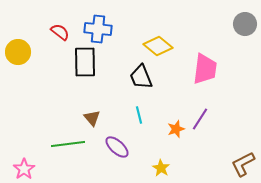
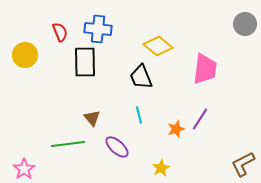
red semicircle: rotated 30 degrees clockwise
yellow circle: moved 7 px right, 3 px down
yellow star: rotated 12 degrees clockwise
